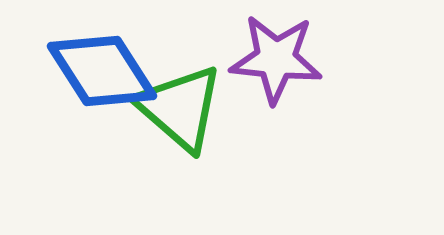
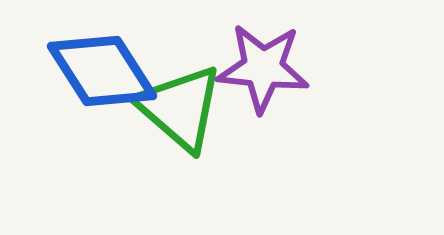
purple star: moved 13 px left, 9 px down
